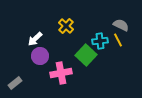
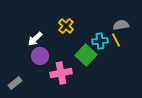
gray semicircle: rotated 35 degrees counterclockwise
yellow line: moved 2 px left
